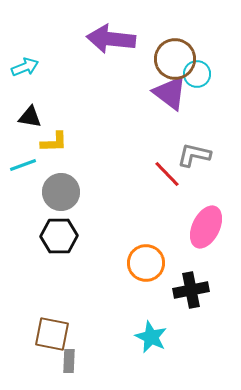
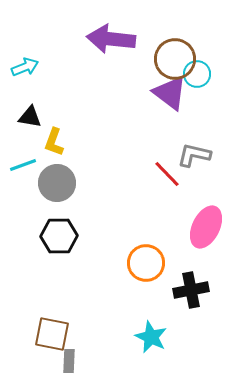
yellow L-shape: rotated 112 degrees clockwise
gray circle: moved 4 px left, 9 px up
